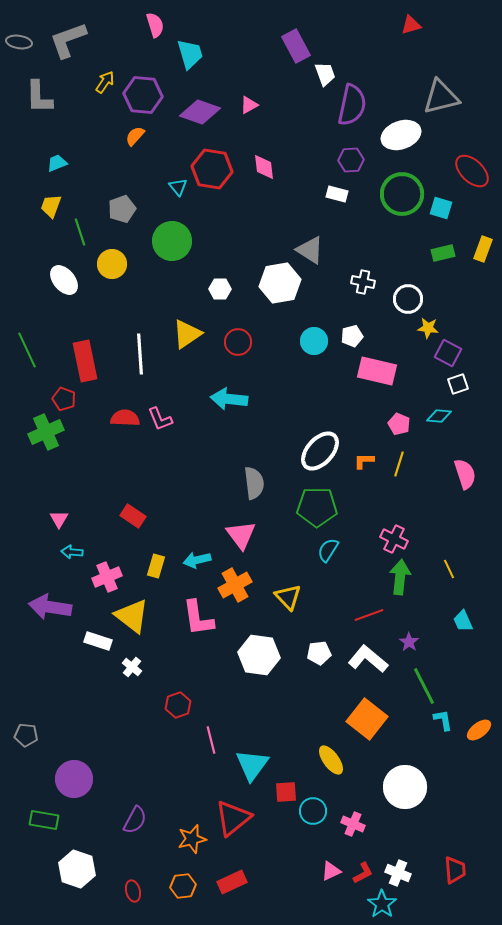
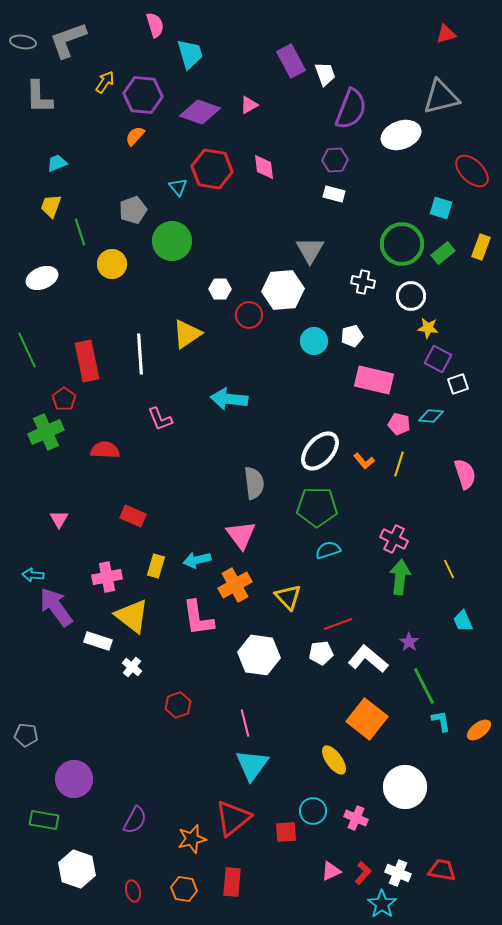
red triangle at (411, 25): moved 35 px right, 9 px down
gray ellipse at (19, 42): moved 4 px right
purple rectangle at (296, 46): moved 5 px left, 15 px down
purple semicircle at (352, 105): moved 1 px left, 4 px down; rotated 9 degrees clockwise
purple hexagon at (351, 160): moved 16 px left
white rectangle at (337, 194): moved 3 px left
green circle at (402, 194): moved 50 px down
gray pentagon at (122, 209): moved 11 px right, 1 px down
yellow rectangle at (483, 249): moved 2 px left, 2 px up
gray triangle at (310, 250): rotated 28 degrees clockwise
green rectangle at (443, 253): rotated 25 degrees counterclockwise
white ellipse at (64, 280): moved 22 px left, 2 px up; rotated 72 degrees counterclockwise
white hexagon at (280, 283): moved 3 px right, 7 px down; rotated 6 degrees clockwise
white circle at (408, 299): moved 3 px right, 3 px up
red circle at (238, 342): moved 11 px right, 27 px up
purple square at (448, 353): moved 10 px left, 6 px down
red rectangle at (85, 361): moved 2 px right
pink rectangle at (377, 371): moved 3 px left, 9 px down
red pentagon at (64, 399): rotated 15 degrees clockwise
cyan diamond at (439, 416): moved 8 px left
red semicircle at (125, 418): moved 20 px left, 32 px down
pink pentagon at (399, 424): rotated 10 degrees counterclockwise
orange L-shape at (364, 461): rotated 130 degrees counterclockwise
red rectangle at (133, 516): rotated 10 degrees counterclockwise
cyan semicircle at (328, 550): rotated 40 degrees clockwise
cyan arrow at (72, 552): moved 39 px left, 23 px down
pink cross at (107, 577): rotated 12 degrees clockwise
purple arrow at (50, 607): moved 6 px right; rotated 45 degrees clockwise
red line at (369, 615): moved 31 px left, 9 px down
white pentagon at (319, 653): moved 2 px right
cyan L-shape at (443, 720): moved 2 px left, 1 px down
pink line at (211, 740): moved 34 px right, 17 px up
yellow ellipse at (331, 760): moved 3 px right
red square at (286, 792): moved 40 px down
pink cross at (353, 824): moved 3 px right, 6 px up
red trapezoid at (455, 870): moved 13 px left; rotated 76 degrees counterclockwise
red L-shape at (363, 873): rotated 20 degrees counterclockwise
red rectangle at (232, 882): rotated 60 degrees counterclockwise
orange hexagon at (183, 886): moved 1 px right, 3 px down; rotated 15 degrees clockwise
